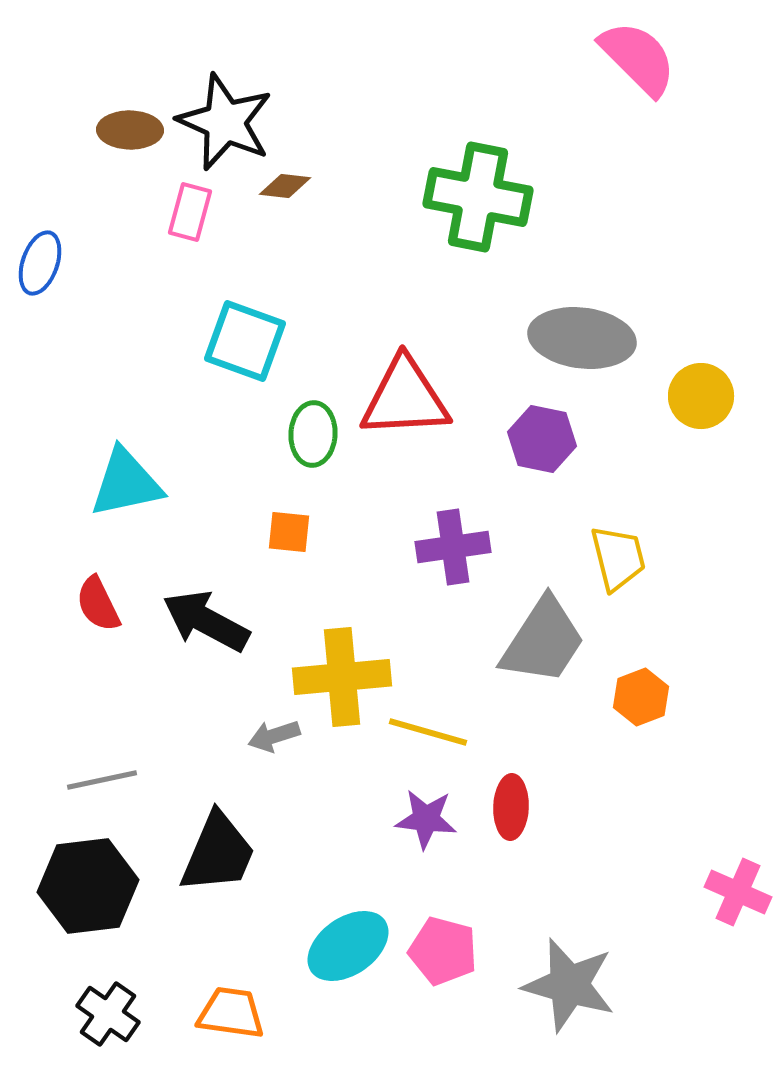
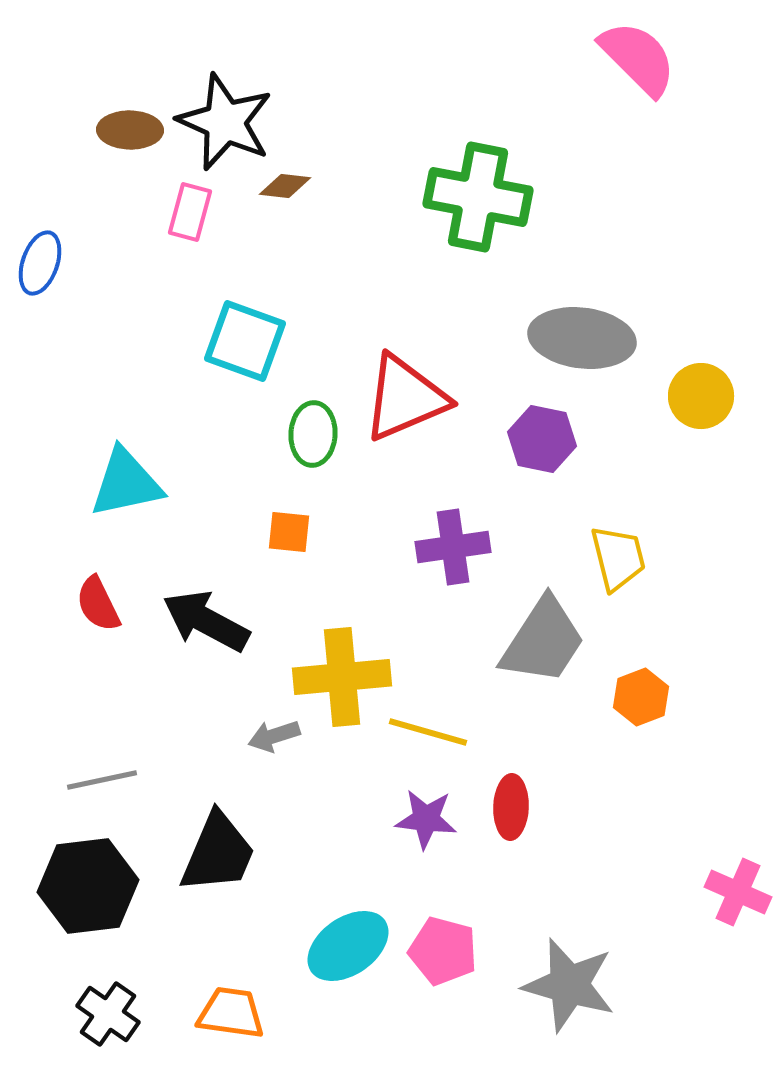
red triangle: rotated 20 degrees counterclockwise
